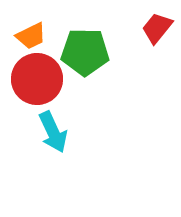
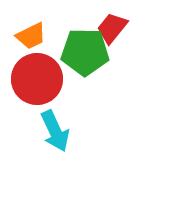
red trapezoid: moved 45 px left
cyan arrow: moved 2 px right, 1 px up
